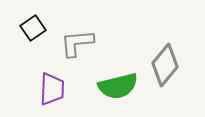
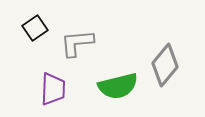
black square: moved 2 px right
purple trapezoid: moved 1 px right
